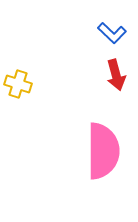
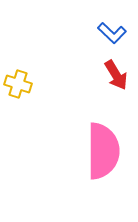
red arrow: rotated 16 degrees counterclockwise
